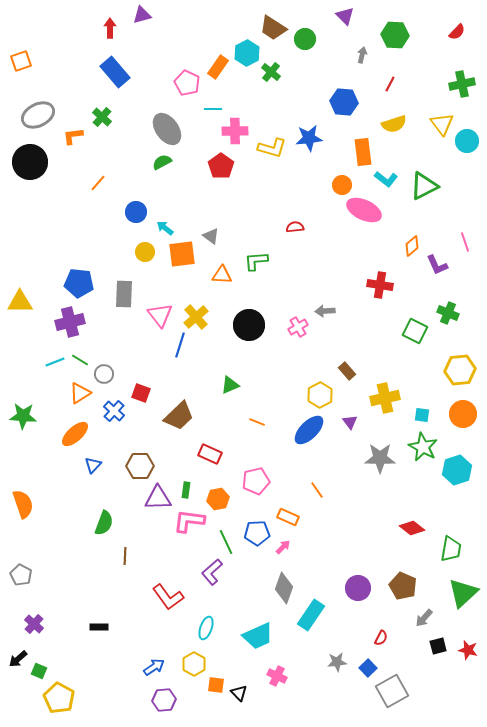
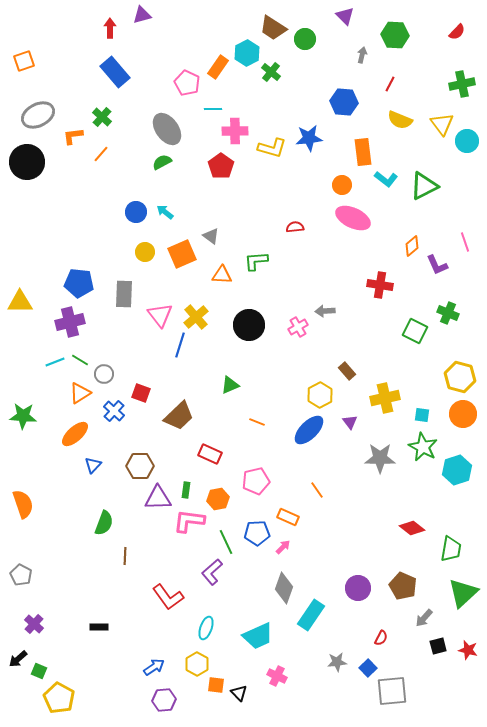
orange square at (21, 61): moved 3 px right
yellow semicircle at (394, 124): moved 6 px right, 4 px up; rotated 40 degrees clockwise
black circle at (30, 162): moved 3 px left
orange line at (98, 183): moved 3 px right, 29 px up
pink ellipse at (364, 210): moved 11 px left, 8 px down
cyan arrow at (165, 228): moved 16 px up
orange square at (182, 254): rotated 16 degrees counterclockwise
yellow hexagon at (460, 370): moved 7 px down; rotated 20 degrees clockwise
yellow hexagon at (194, 664): moved 3 px right
gray square at (392, 691): rotated 24 degrees clockwise
